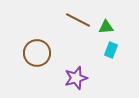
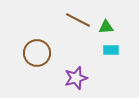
cyan rectangle: rotated 70 degrees clockwise
